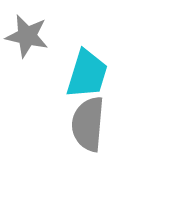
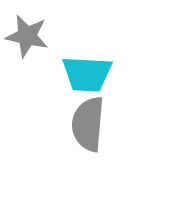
cyan trapezoid: rotated 76 degrees clockwise
